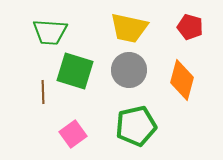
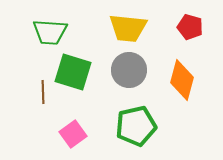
yellow trapezoid: moved 1 px left; rotated 6 degrees counterclockwise
green square: moved 2 px left, 1 px down
